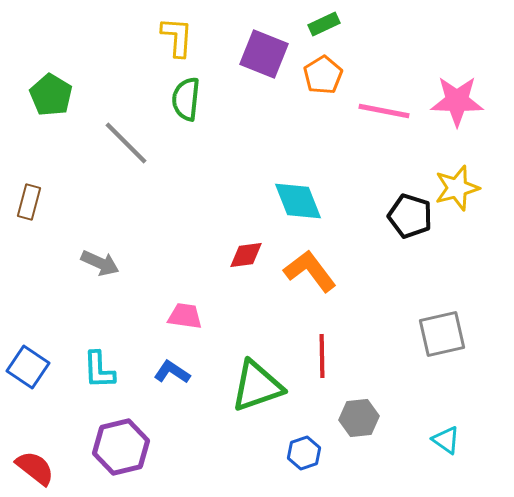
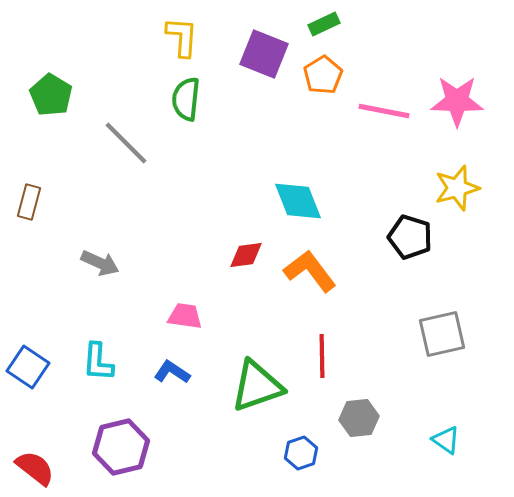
yellow L-shape: moved 5 px right
black pentagon: moved 21 px down
cyan L-shape: moved 1 px left, 8 px up; rotated 6 degrees clockwise
blue hexagon: moved 3 px left
